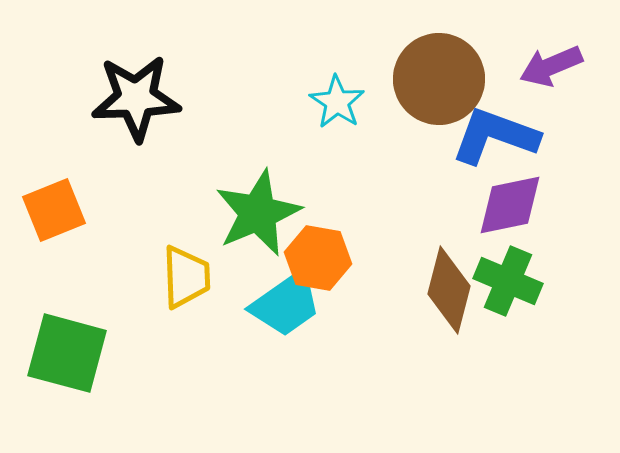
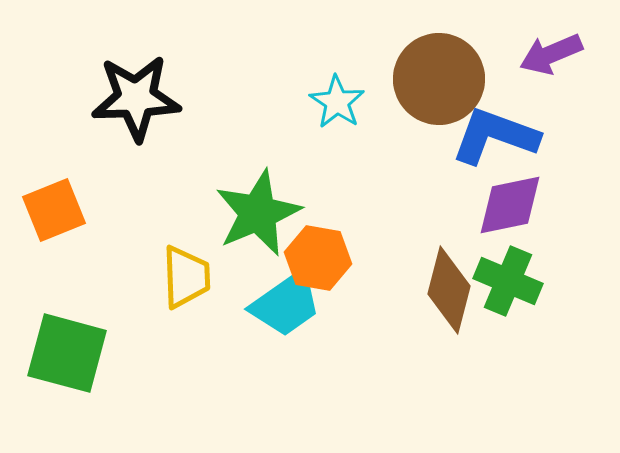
purple arrow: moved 12 px up
